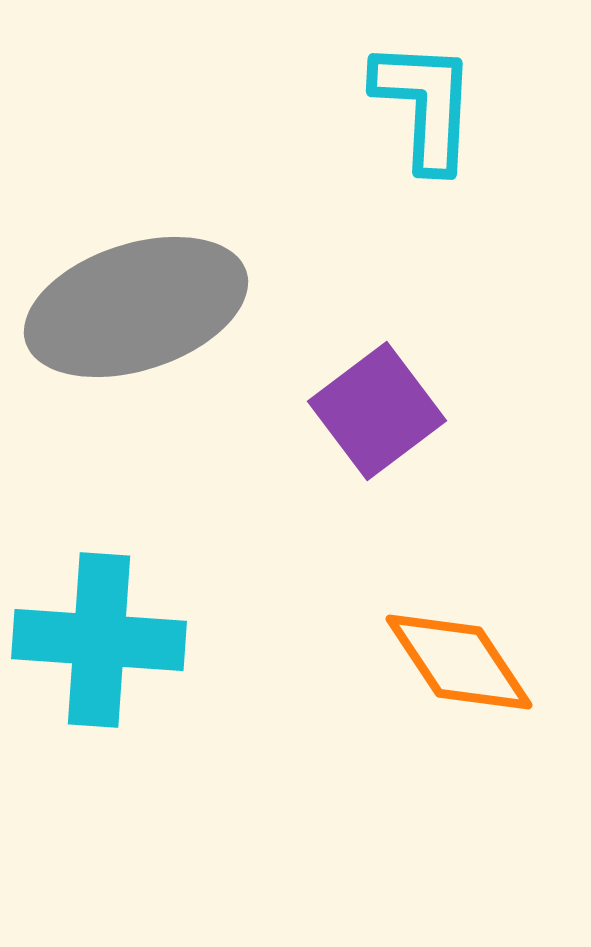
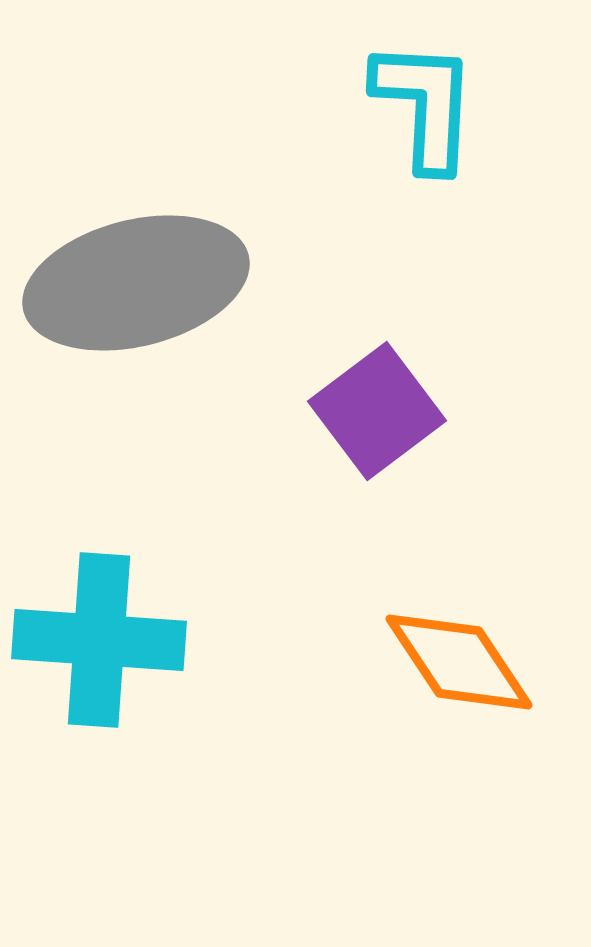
gray ellipse: moved 24 px up; rotated 4 degrees clockwise
